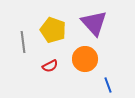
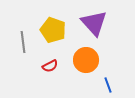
orange circle: moved 1 px right, 1 px down
